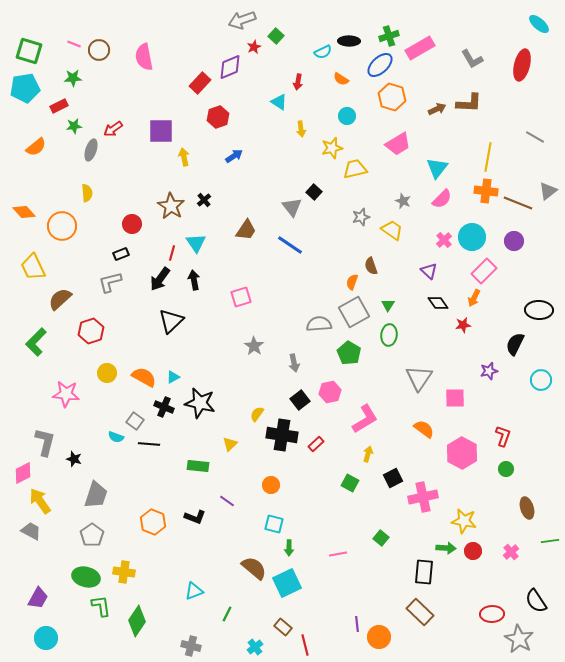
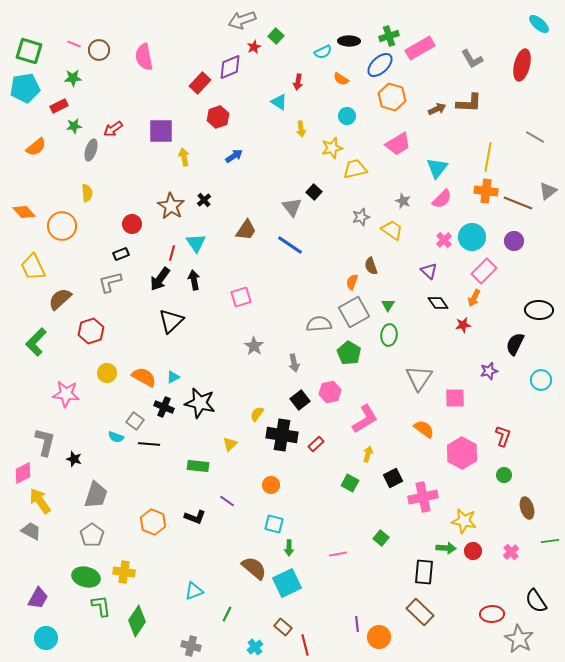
green circle at (506, 469): moved 2 px left, 6 px down
